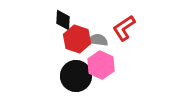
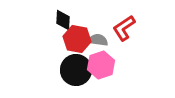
red hexagon: rotated 8 degrees counterclockwise
pink hexagon: rotated 16 degrees clockwise
black circle: moved 6 px up
